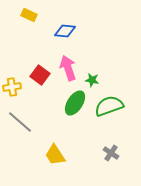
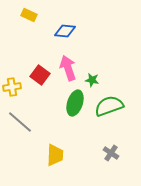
green ellipse: rotated 15 degrees counterclockwise
yellow trapezoid: rotated 145 degrees counterclockwise
